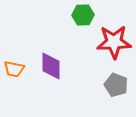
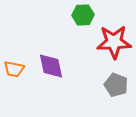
purple diamond: rotated 12 degrees counterclockwise
